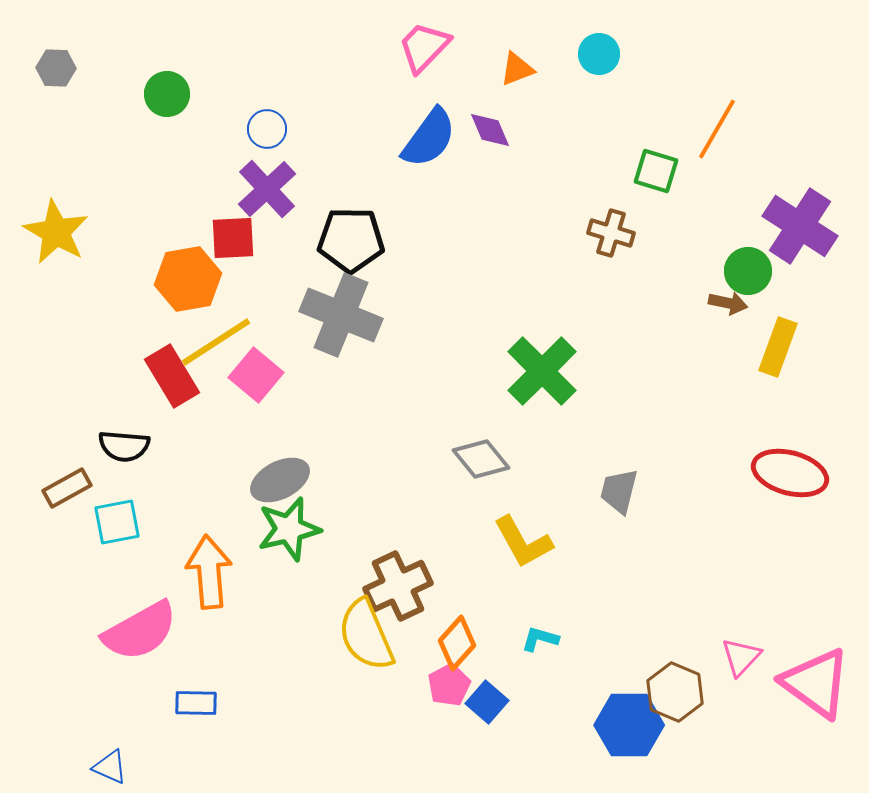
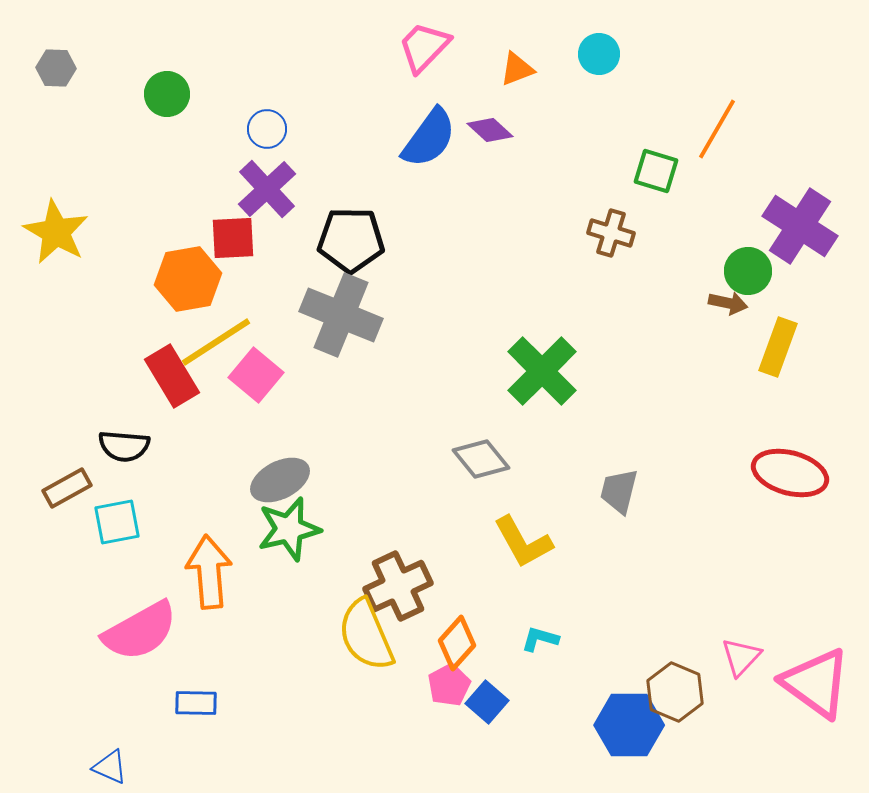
purple diamond at (490, 130): rotated 24 degrees counterclockwise
